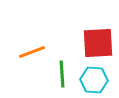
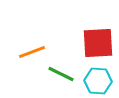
green line: moved 1 px left; rotated 60 degrees counterclockwise
cyan hexagon: moved 4 px right, 1 px down
